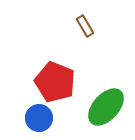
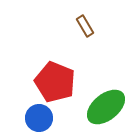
green ellipse: rotated 9 degrees clockwise
